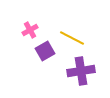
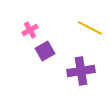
yellow line: moved 18 px right, 10 px up
